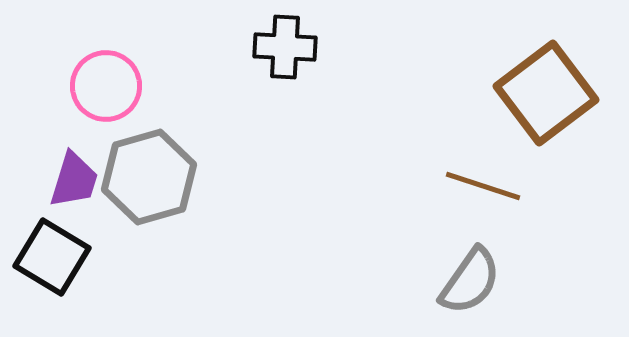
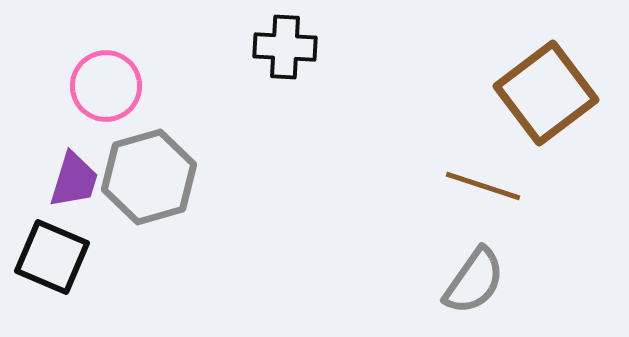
black square: rotated 8 degrees counterclockwise
gray semicircle: moved 4 px right
